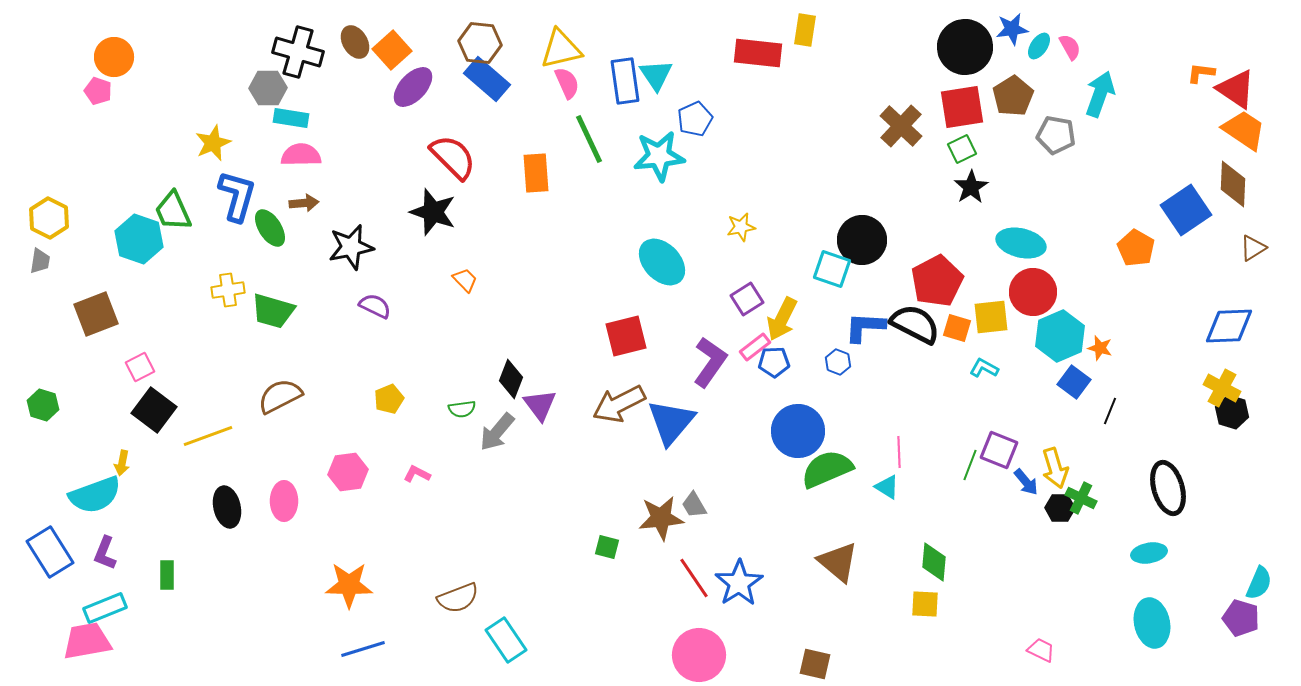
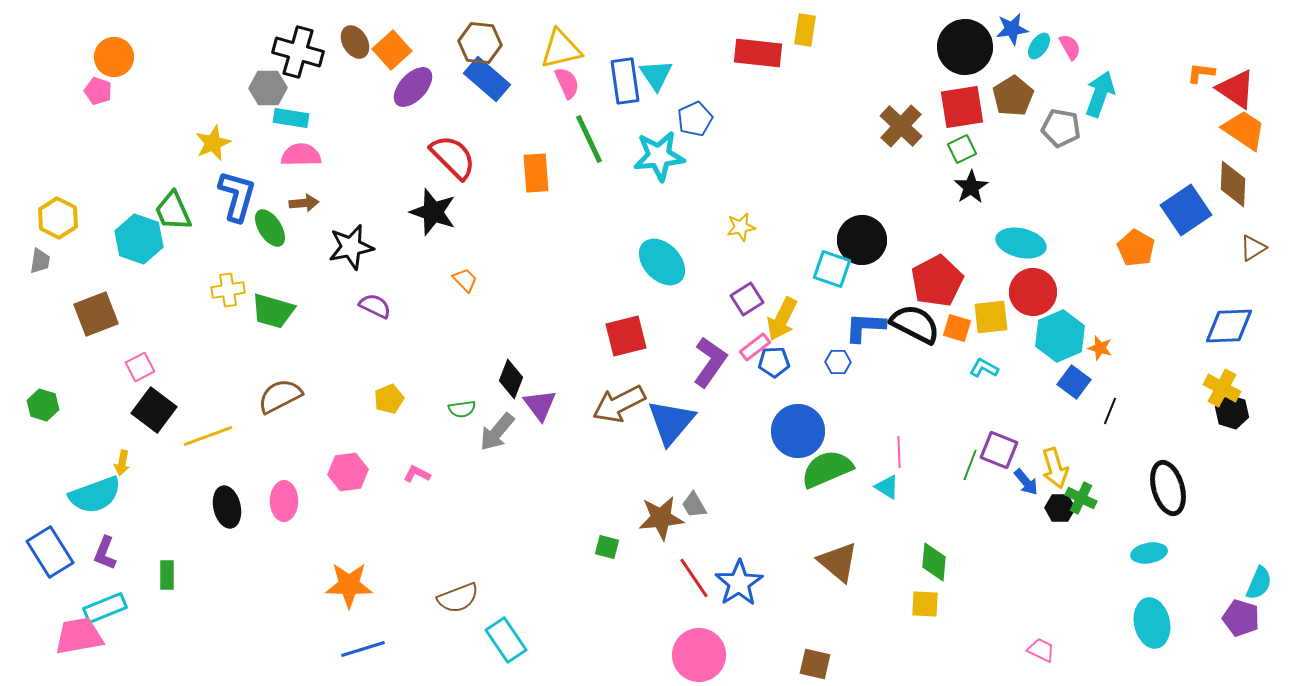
gray pentagon at (1056, 135): moved 5 px right, 7 px up
yellow hexagon at (49, 218): moved 9 px right
blue hexagon at (838, 362): rotated 20 degrees counterclockwise
pink trapezoid at (87, 641): moved 8 px left, 5 px up
